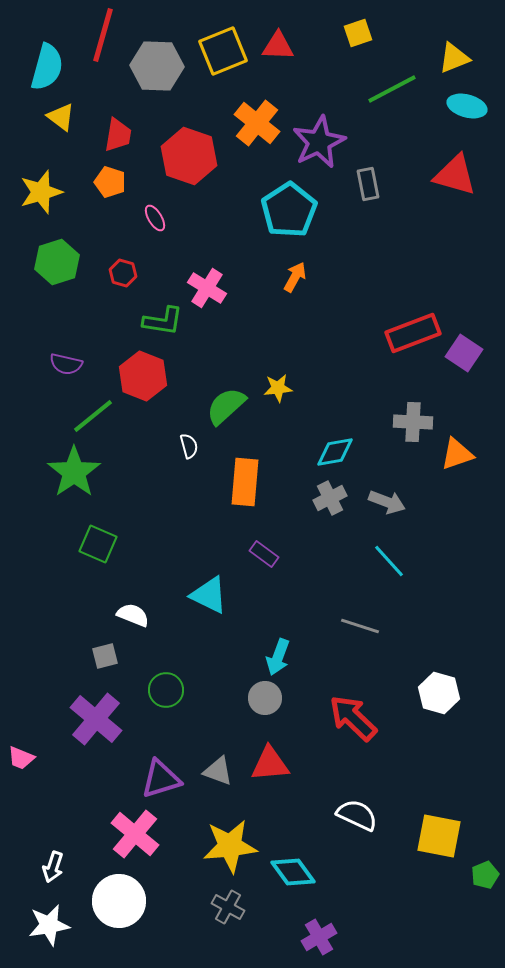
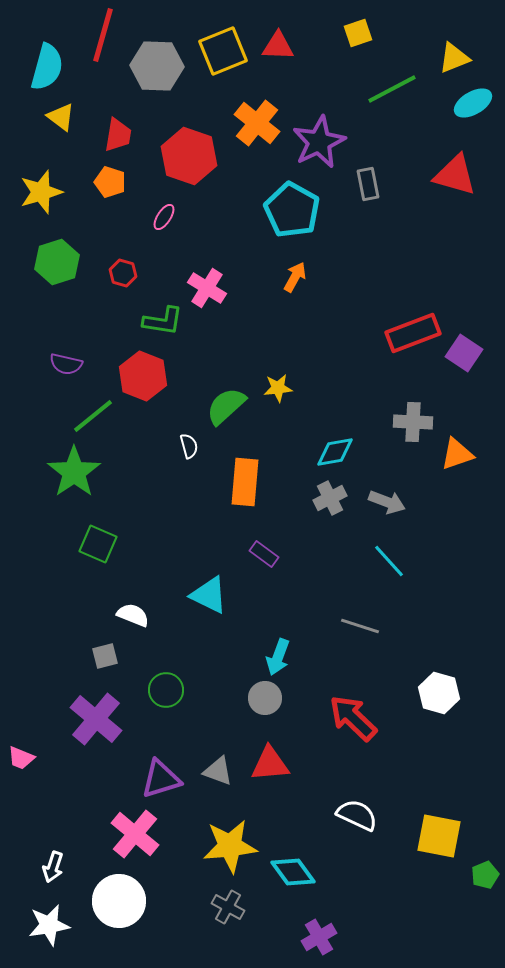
cyan ellipse at (467, 106): moved 6 px right, 3 px up; rotated 45 degrees counterclockwise
cyan pentagon at (289, 210): moved 3 px right; rotated 10 degrees counterclockwise
pink ellipse at (155, 218): moved 9 px right, 1 px up; rotated 64 degrees clockwise
